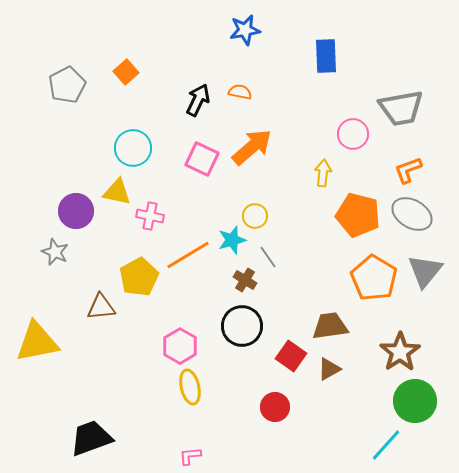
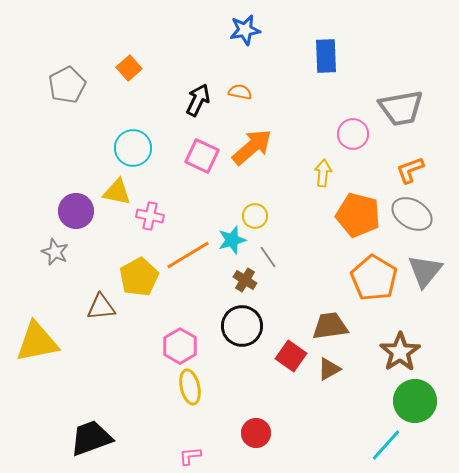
orange square at (126, 72): moved 3 px right, 4 px up
pink square at (202, 159): moved 3 px up
orange L-shape at (408, 170): moved 2 px right
red circle at (275, 407): moved 19 px left, 26 px down
